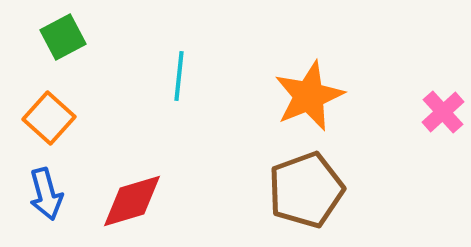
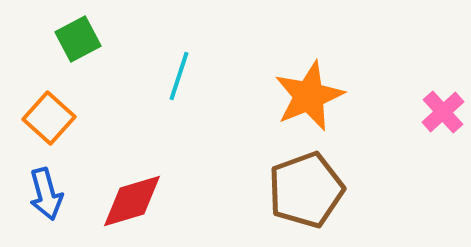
green square: moved 15 px right, 2 px down
cyan line: rotated 12 degrees clockwise
